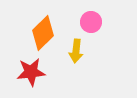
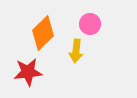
pink circle: moved 1 px left, 2 px down
red star: moved 3 px left
